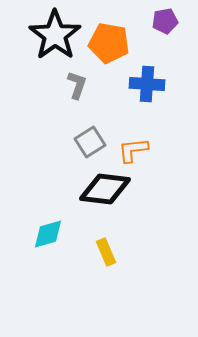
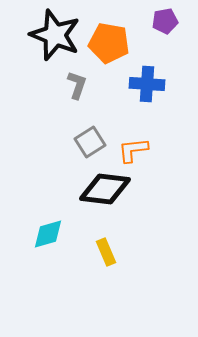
black star: rotated 15 degrees counterclockwise
